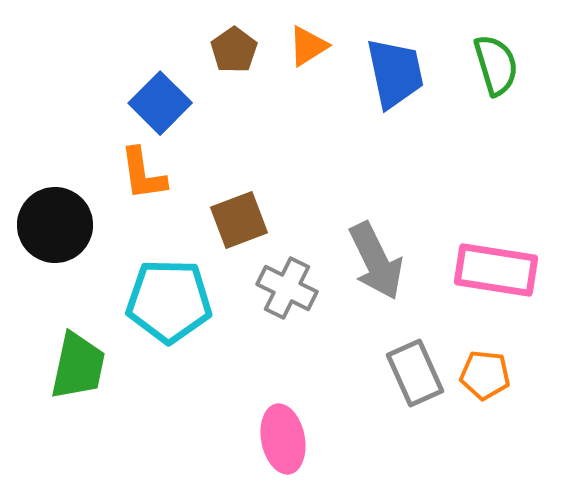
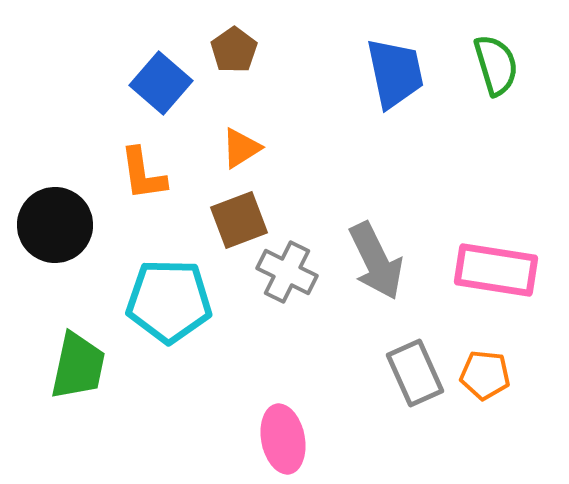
orange triangle: moved 67 px left, 102 px down
blue square: moved 1 px right, 20 px up; rotated 4 degrees counterclockwise
gray cross: moved 16 px up
